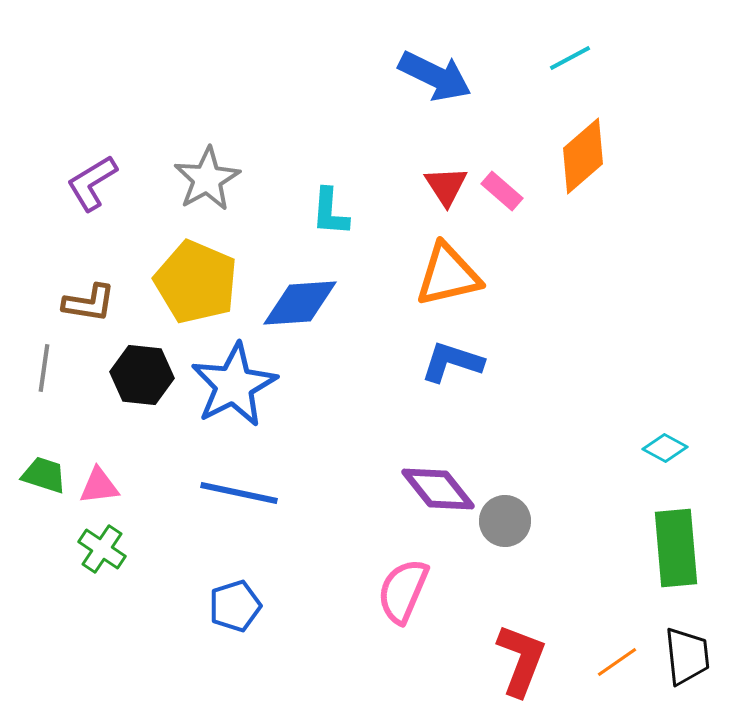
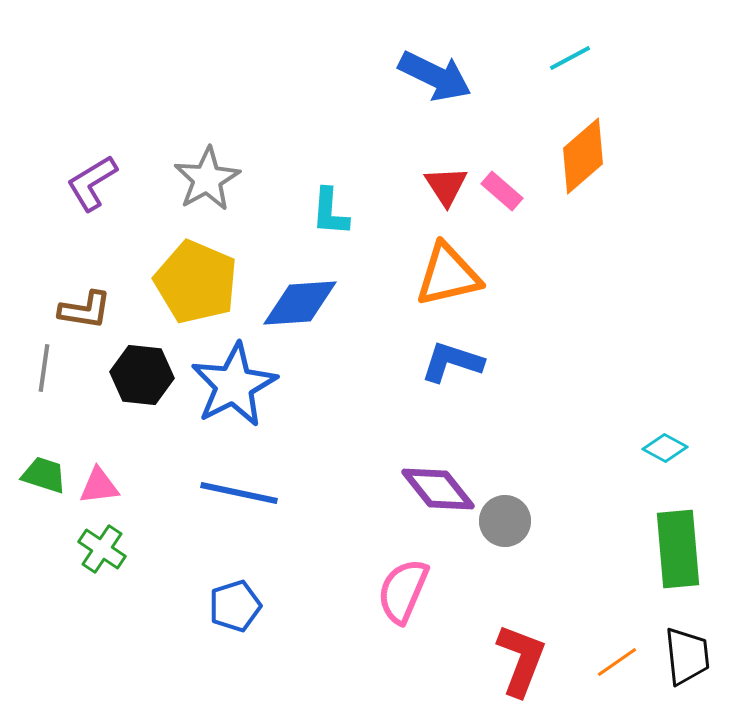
brown L-shape: moved 4 px left, 7 px down
green rectangle: moved 2 px right, 1 px down
